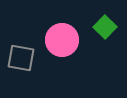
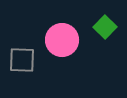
gray square: moved 1 px right, 2 px down; rotated 8 degrees counterclockwise
